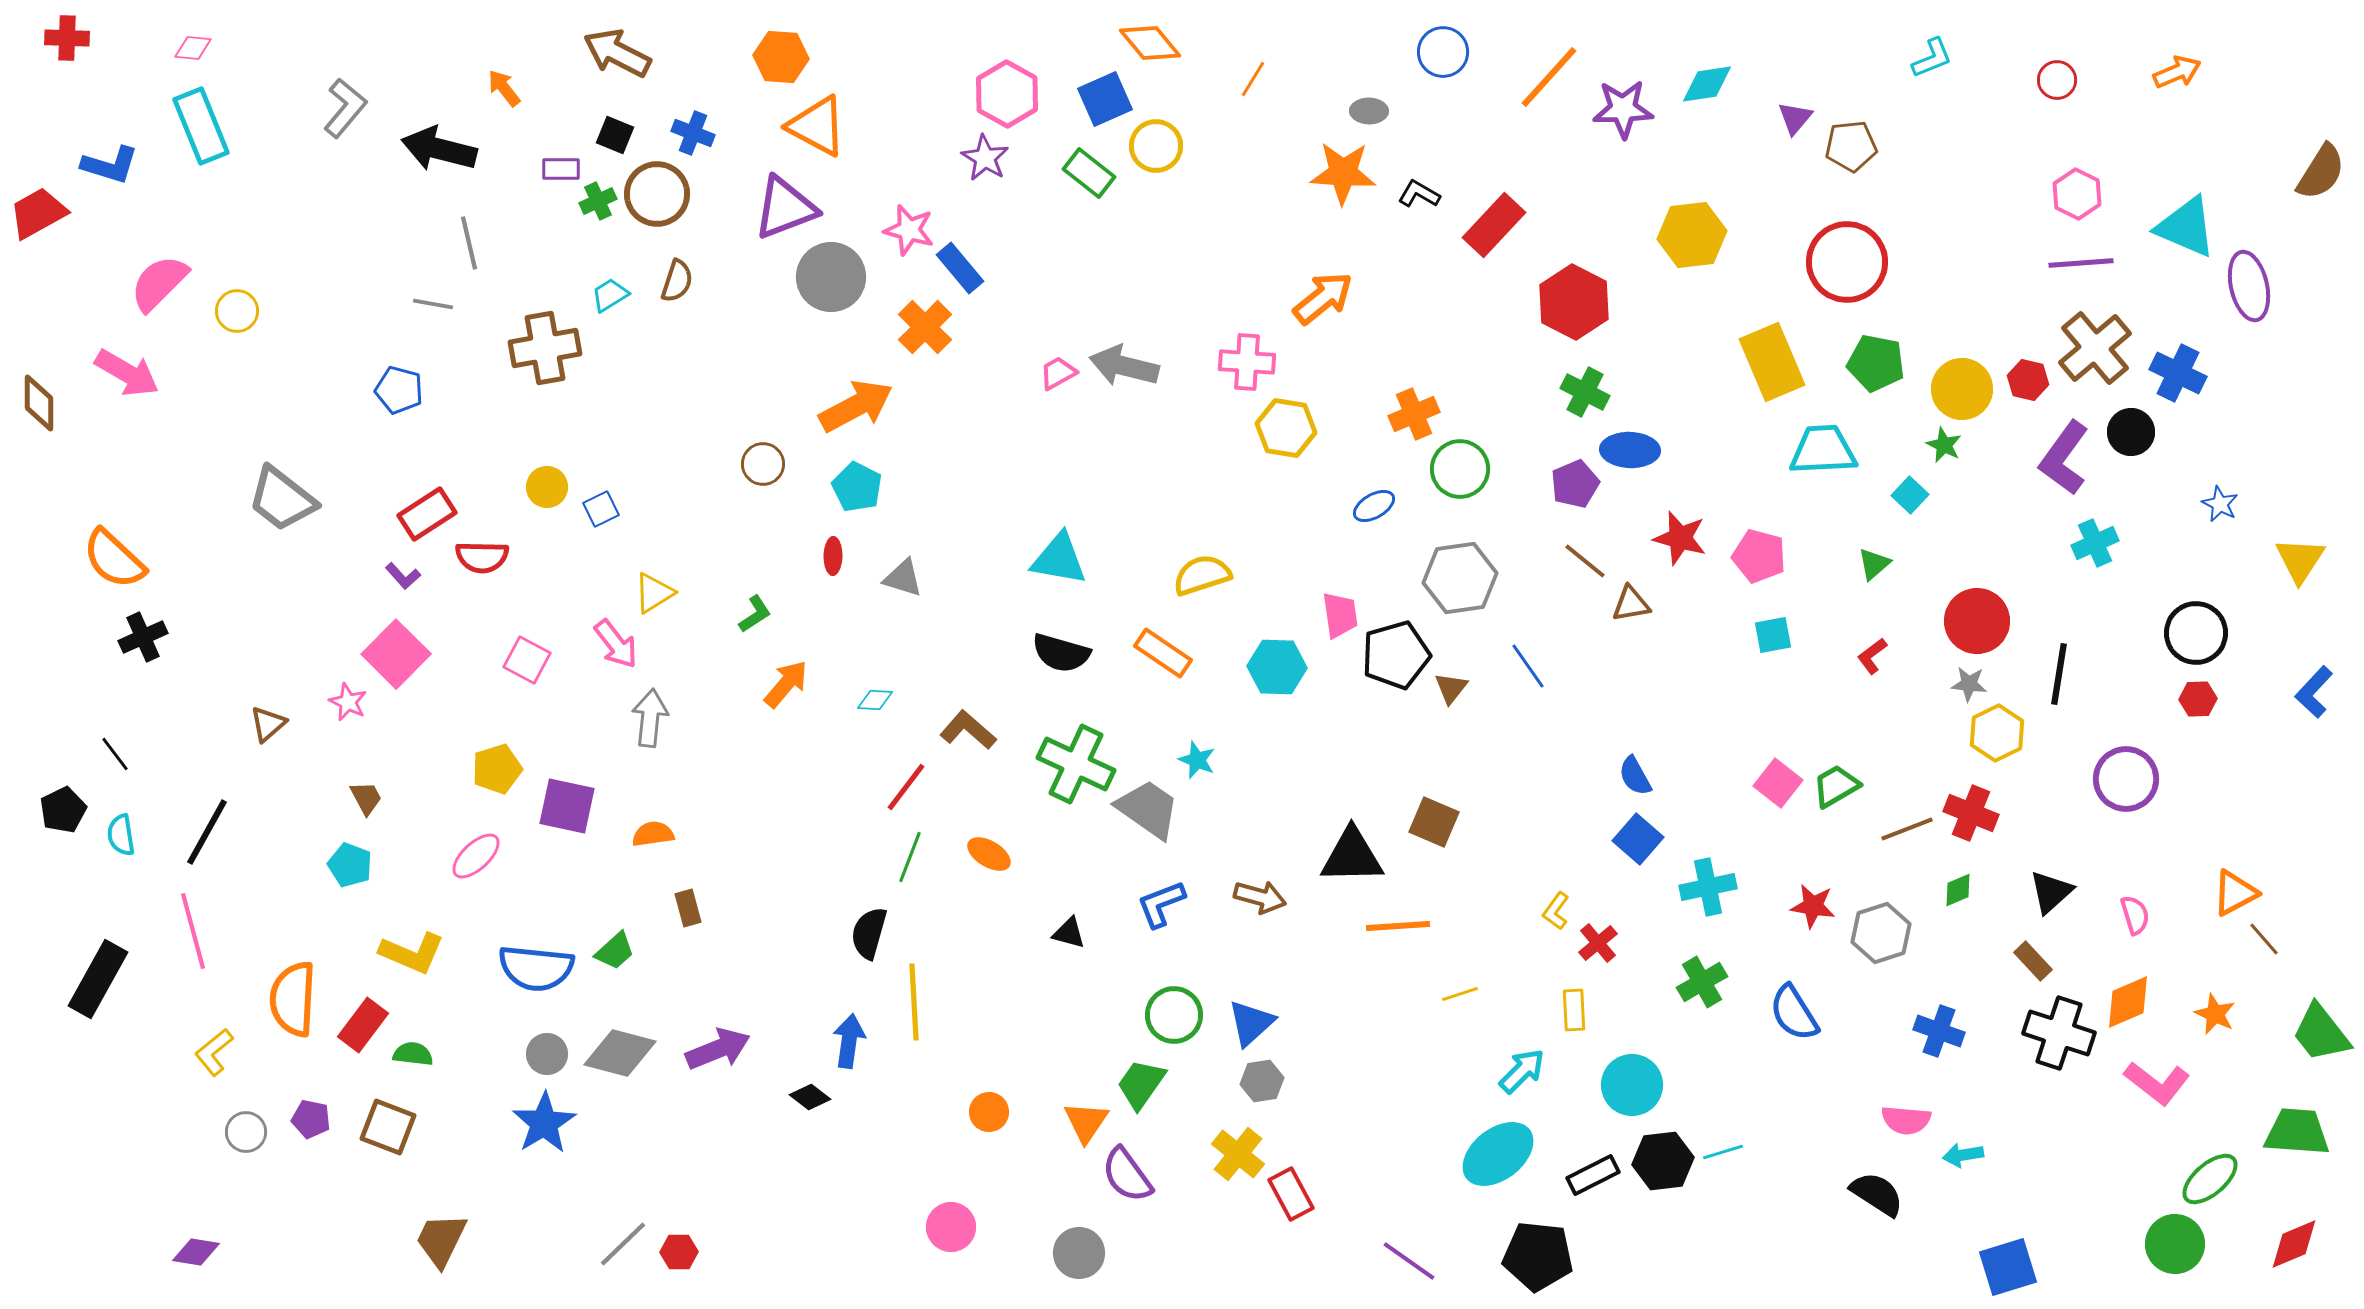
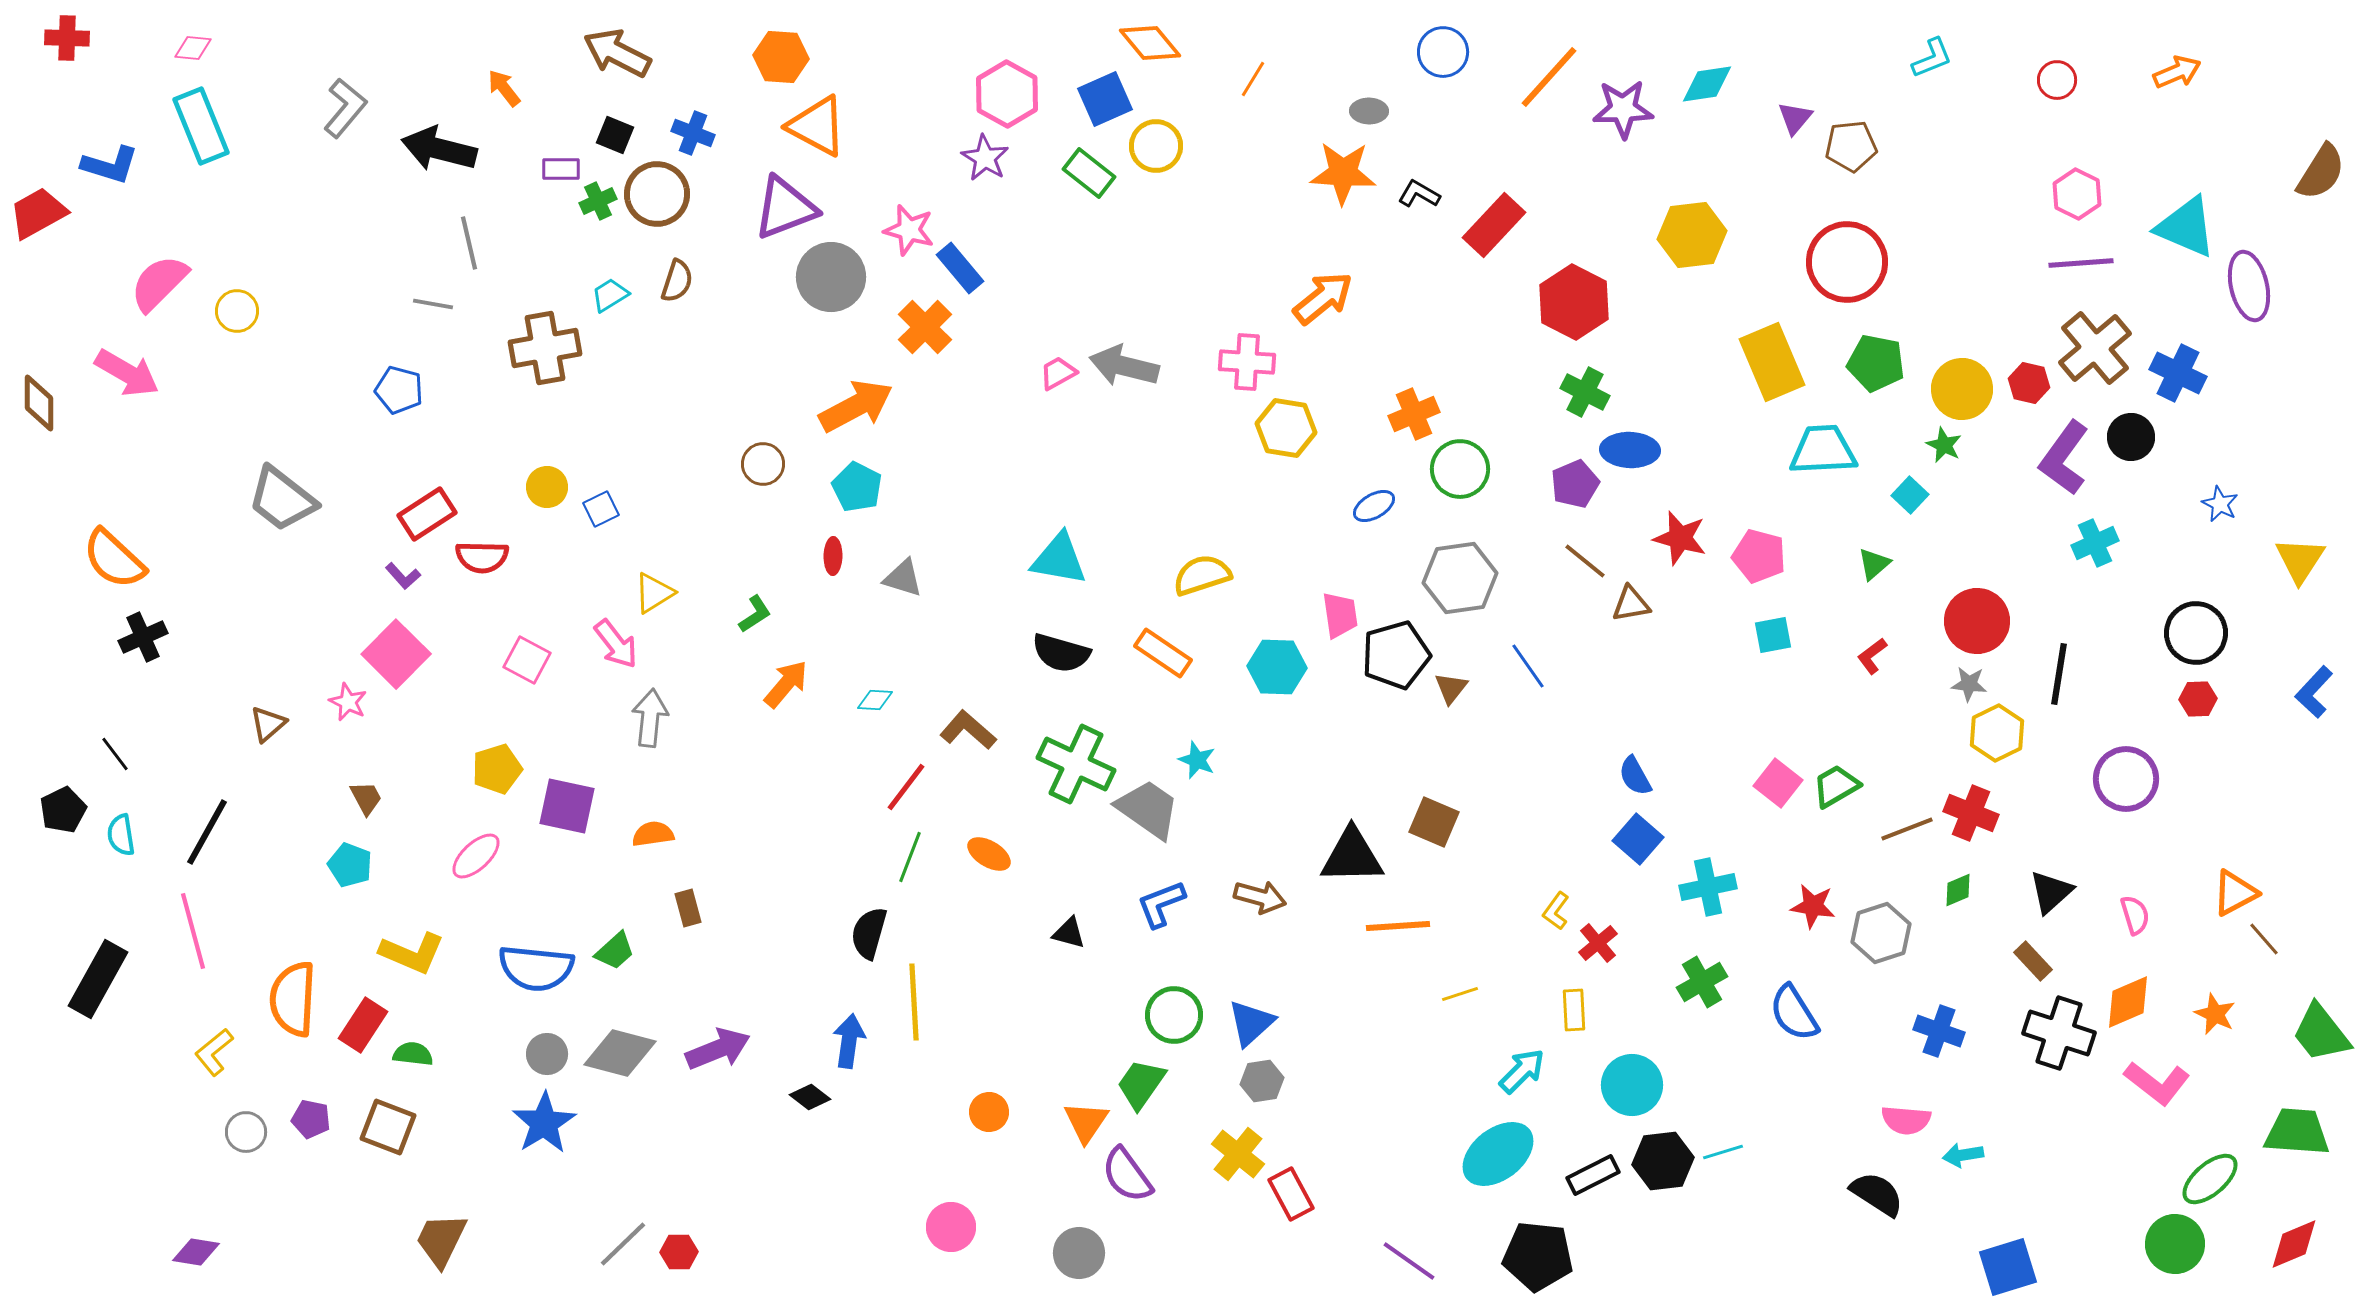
red hexagon at (2028, 380): moved 1 px right, 3 px down
black circle at (2131, 432): moved 5 px down
red rectangle at (363, 1025): rotated 4 degrees counterclockwise
